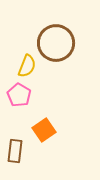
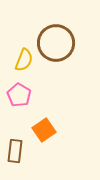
yellow semicircle: moved 3 px left, 6 px up
